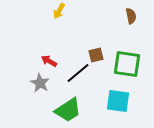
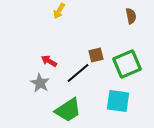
green square: rotated 32 degrees counterclockwise
